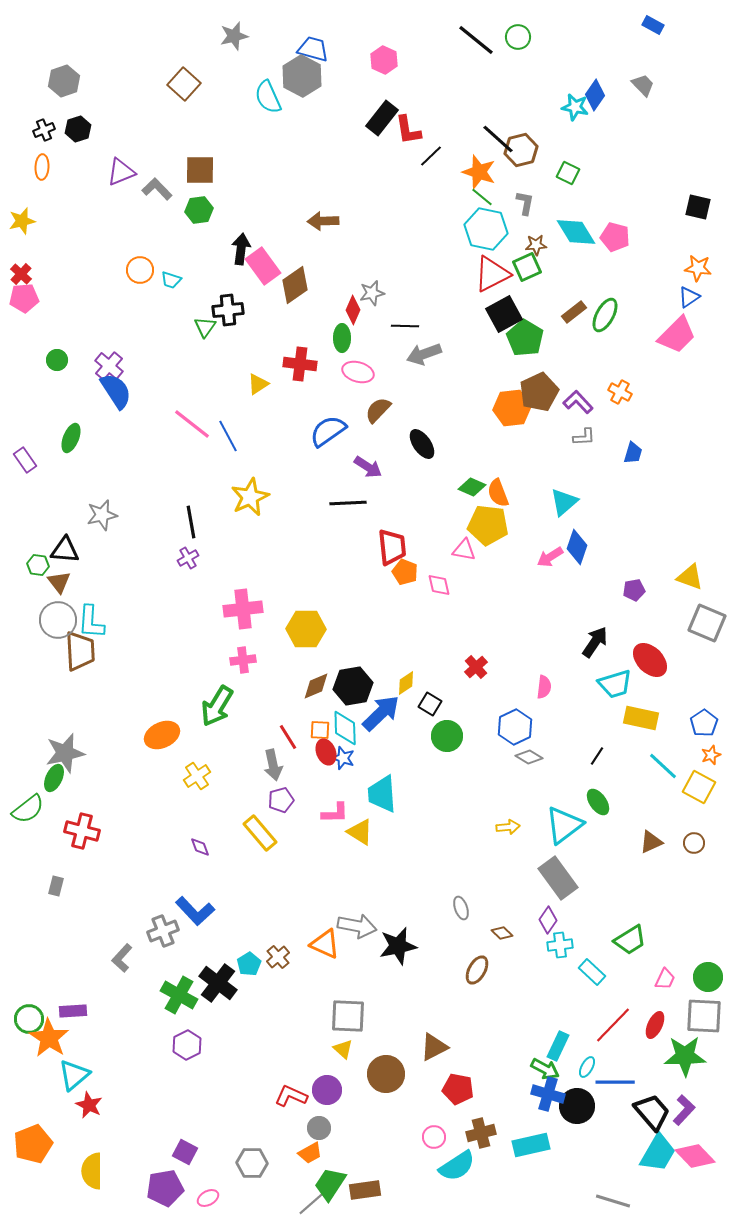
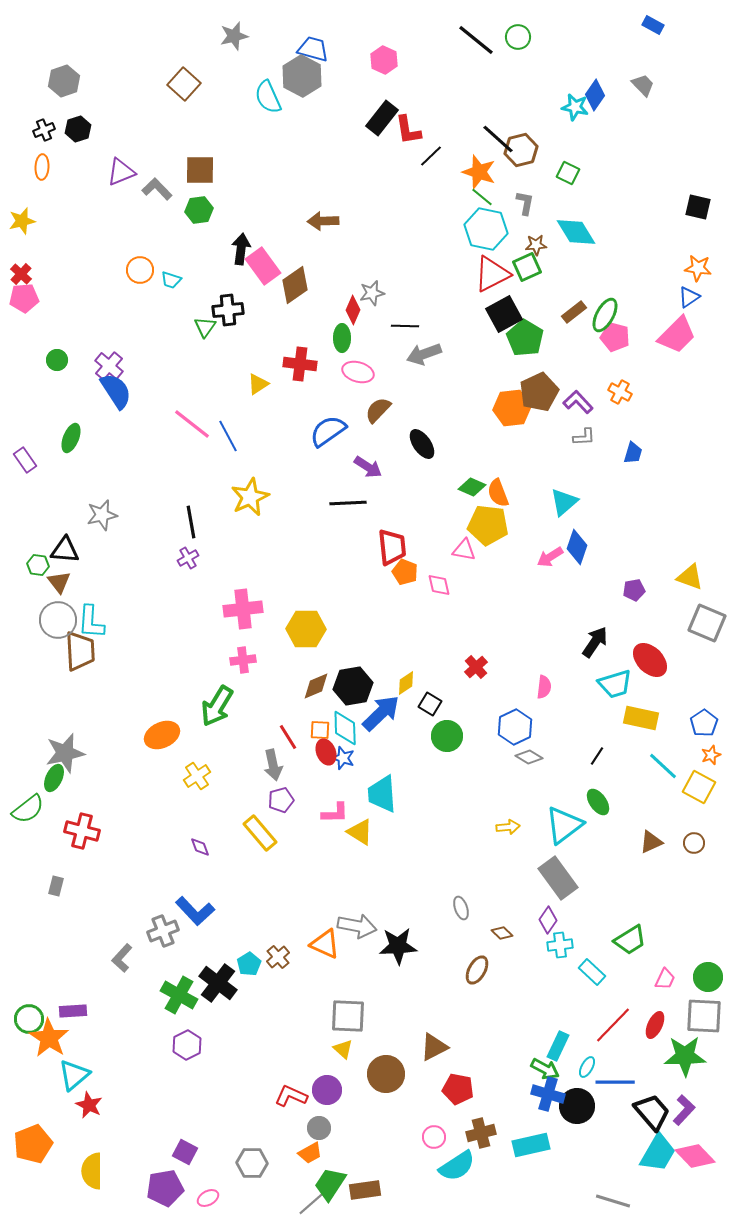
pink pentagon at (615, 237): moved 100 px down
black star at (398, 946): rotated 9 degrees clockwise
